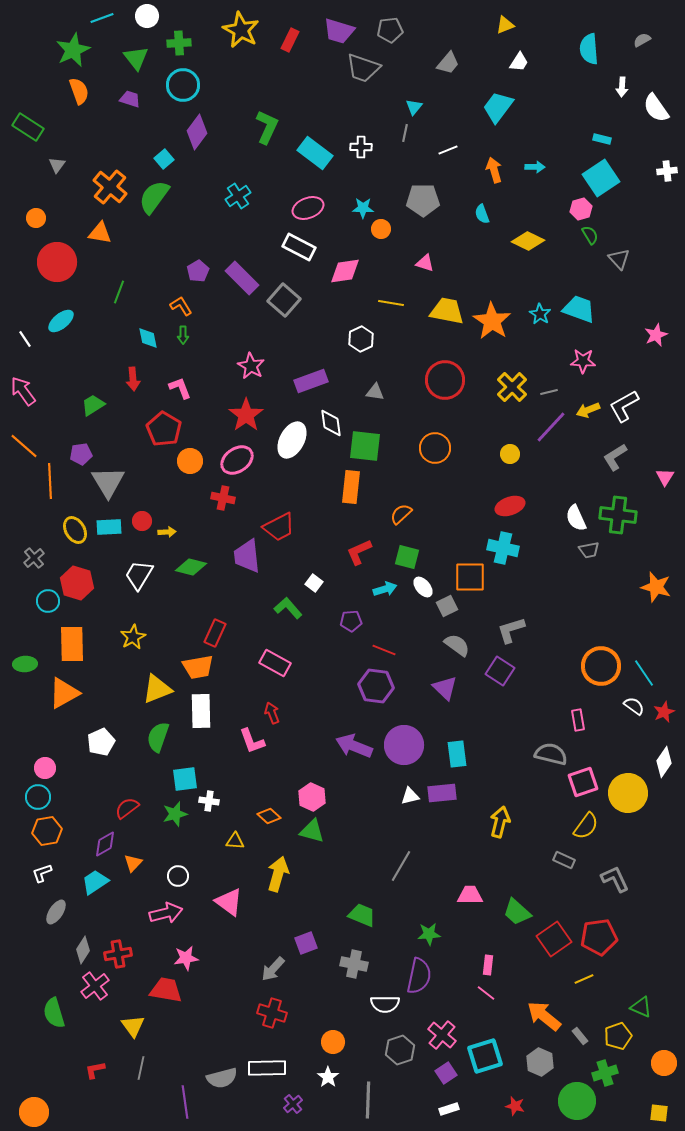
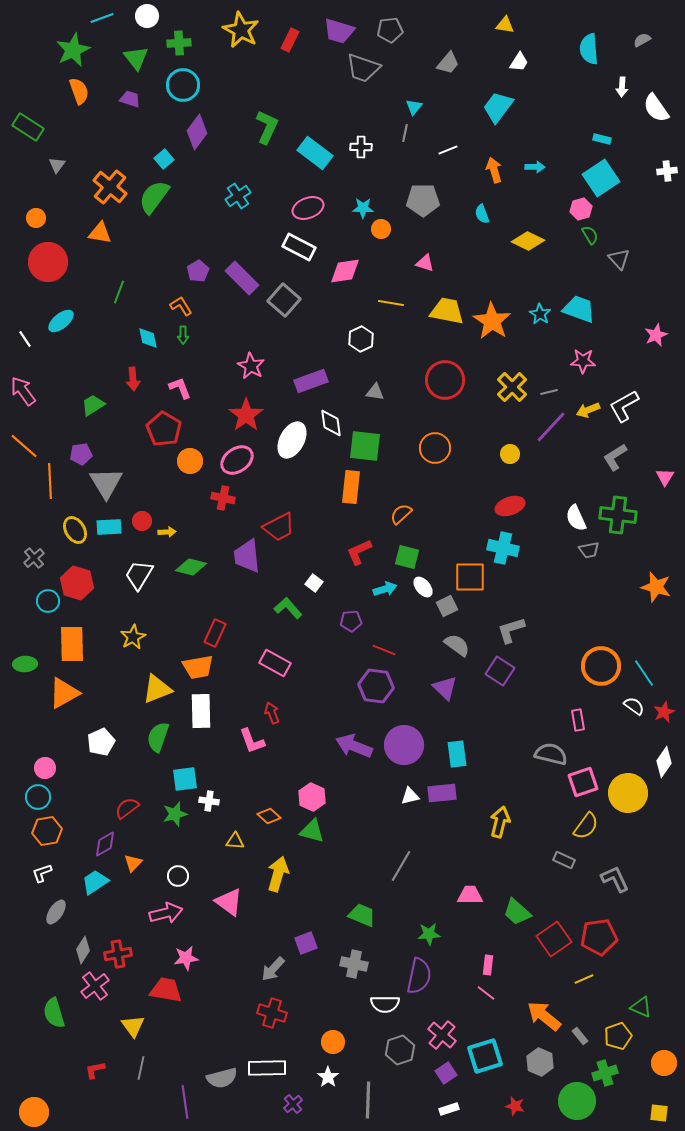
yellow triangle at (505, 25): rotated 30 degrees clockwise
red circle at (57, 262): moved 9 px left
gray triangle at (108, 482): moved 2 px left, 1 px down
